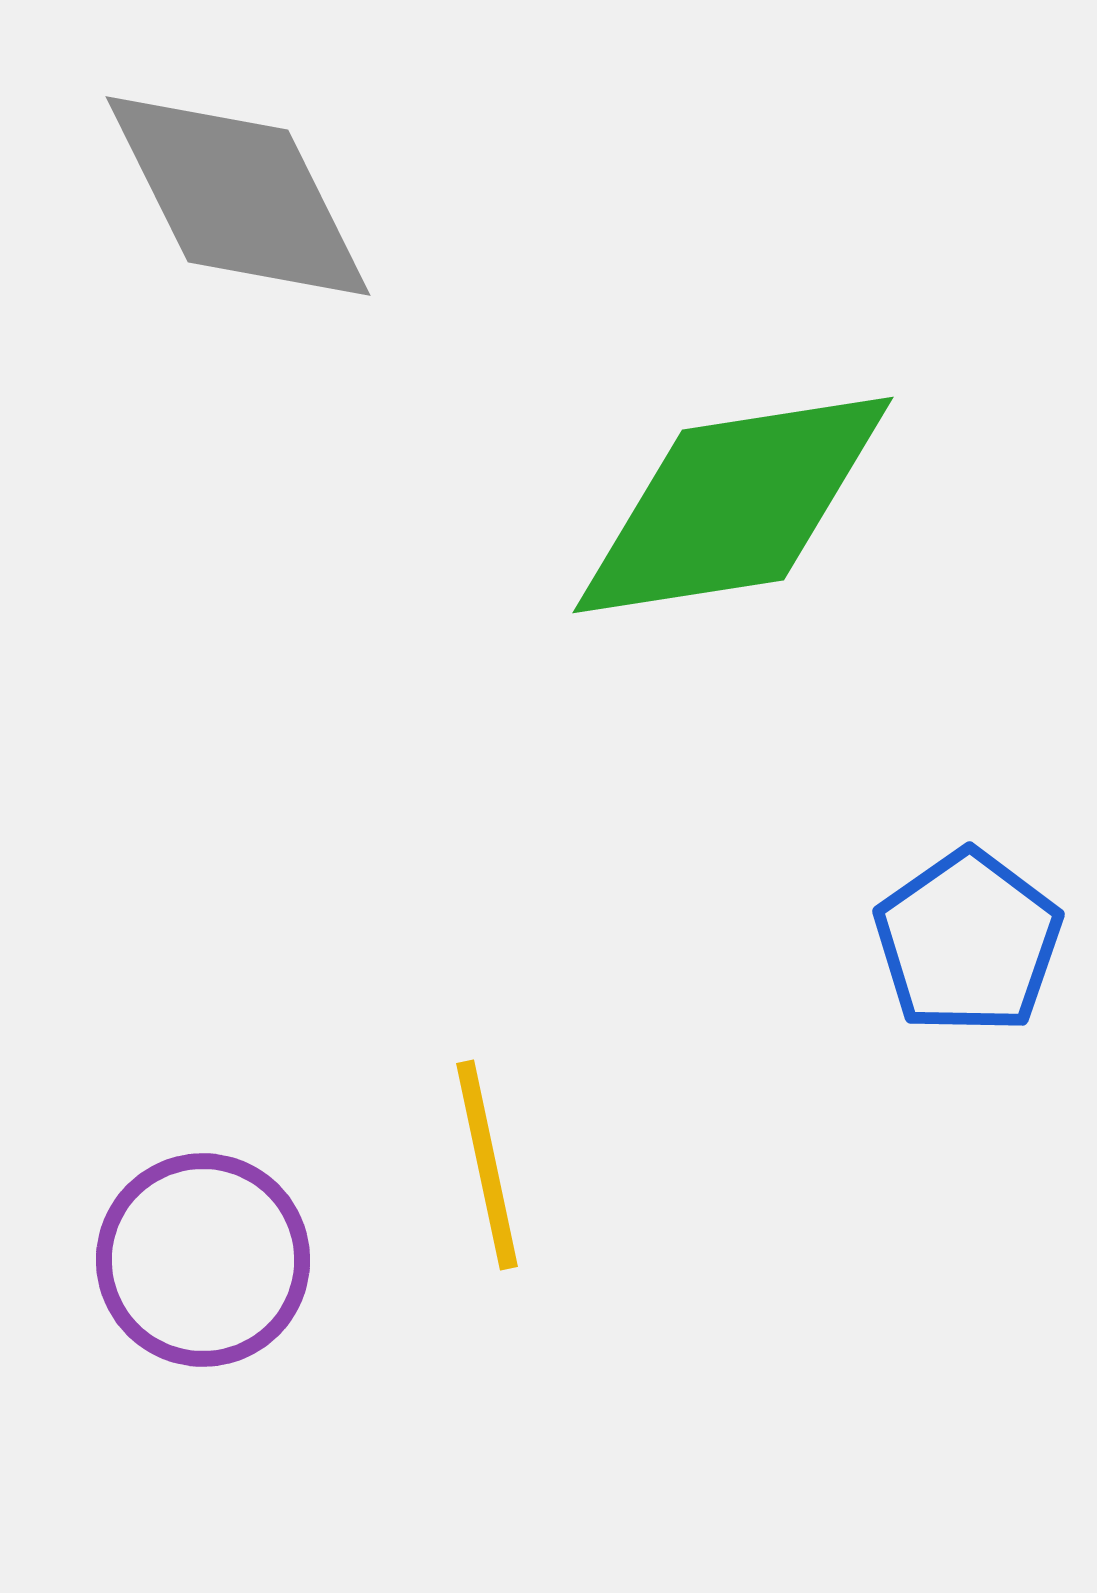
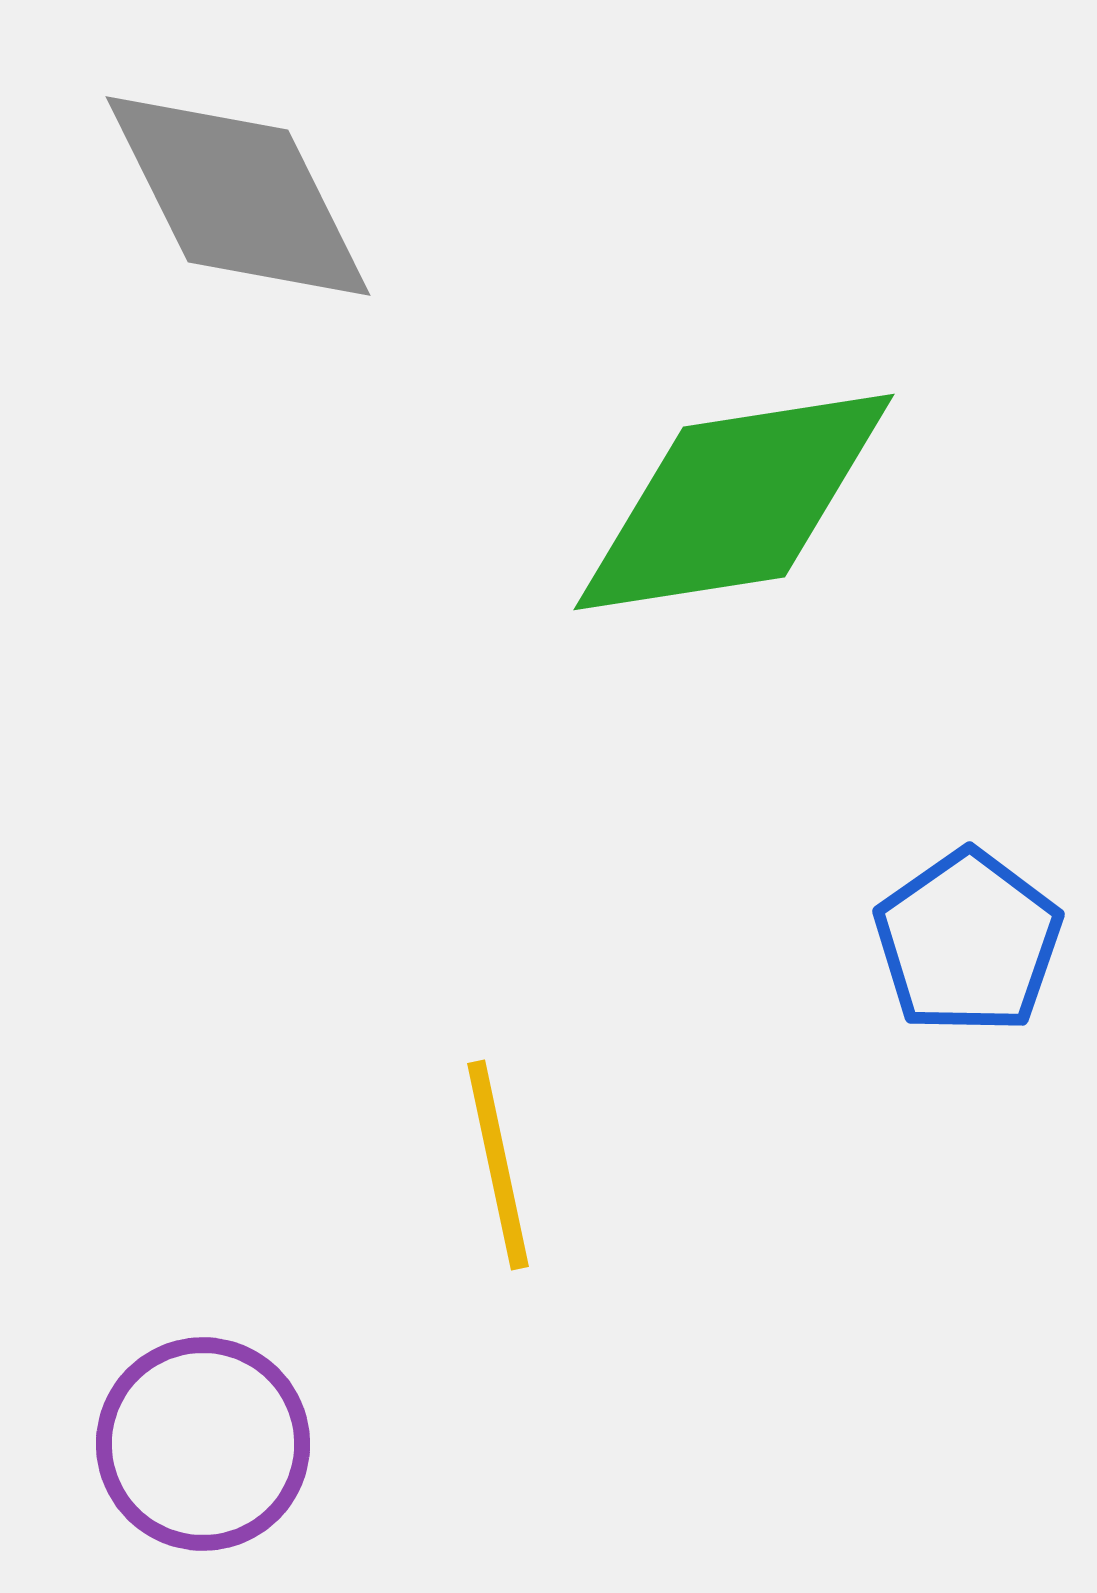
green diamond: moved 1 px right, 3 px up
yellow line: moved 11 px right
purple circle: moved 184 px down
